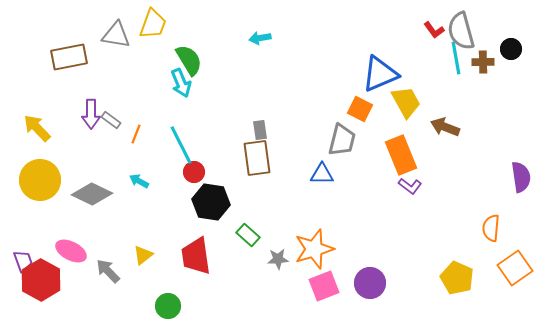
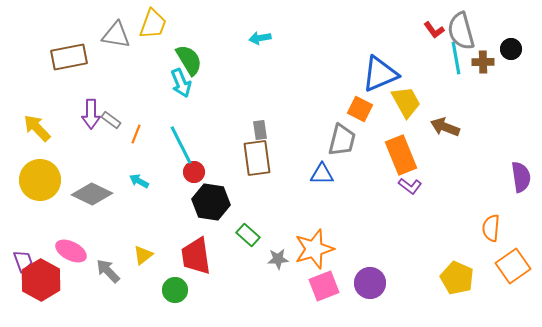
orange square at (515, 268): moved 2 px left, 2 px up
green circle at (168, 306): moved 7 px right, 16 px up
